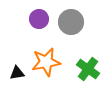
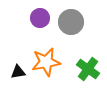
purple circle: moved 1 px right, 1 px up
black triangle: moved 1 px right, 1 px up
